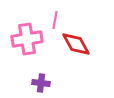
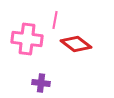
pink cross: rotated 16 degrees clockwise
red diamond: rotated 24 degrees counterclockwise
